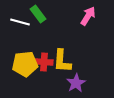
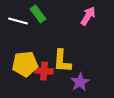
white line: moved 2 px left, 1 px up
red cross: moved 9 px down
purple star: moved 4 px right, 1 px up
